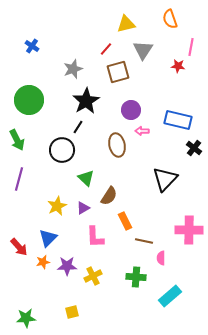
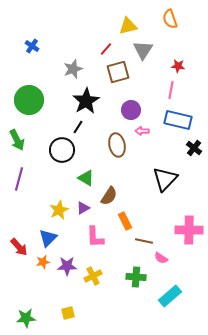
yellow triangle: moved 2 px right, 2 px down
pink line: moved 20 px left, 43 px down
green triangle: rotated 12 degrees counterclockwise
yellow star: moved 2 px right, 4 px down
pink semicircle: rotated 56 degrees counterclockwise
yellow square: moved 4 px left, 1 px down
